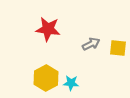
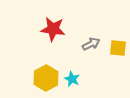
red star: moved 5 px right
cyan star: moved 1 px right, 4 px up; rotated 21 degrees clockwise
